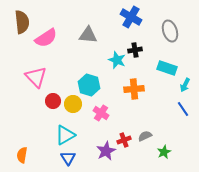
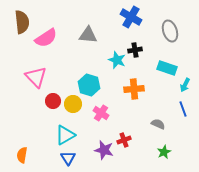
blue line: rotated 14 degrees clockwise
gray semicircle: moved 13 px right, 12 px up; rotated 48 degrees clockwise
purple star: moved 2 px left, 1 px up; rotated 30 degrees counterclockwise
